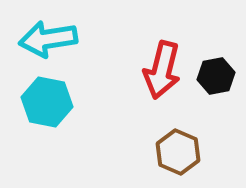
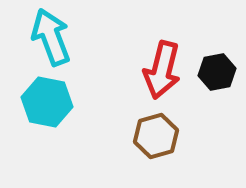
cyan arrow: moved 3 px right, 2 px up; rotated 78 degrees clockwise
black hexagon: moved 1 px right, 4 px up
brown hexagon: moved 22 px left, 16 px up; rotated 21 degrees clockwise
